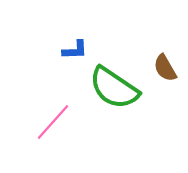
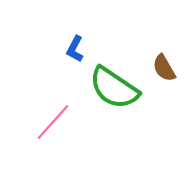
blue L-shape: moved 1 px up; rotated 120 degrees clockwise
brown semicircle: moved 1 px left
